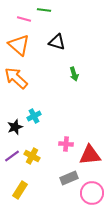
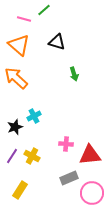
green line: rotated 48 degrees counterclockwise
purple line: rotated 21 degrees counterclockwise
